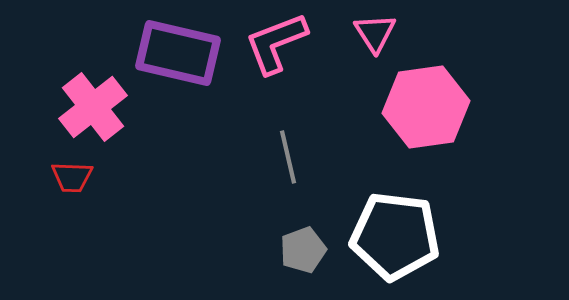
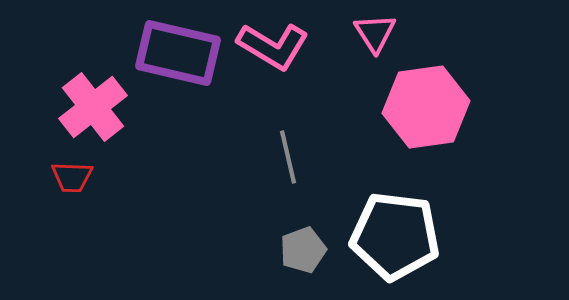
pink L-shape: moved 3 px left, 3 px down; rotated 128 degrees counterclockwise
